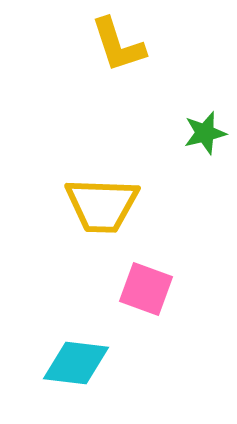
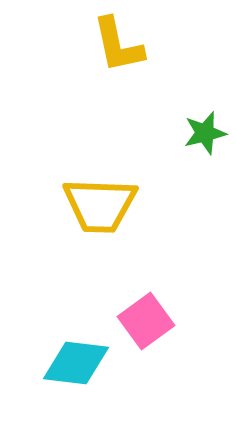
yellow L-shape: rotated 6 degrees clockwise
yellow trapezoid: moved 2 px left
pink square: moved 32 px down; rotated 34 degrees clockwise
